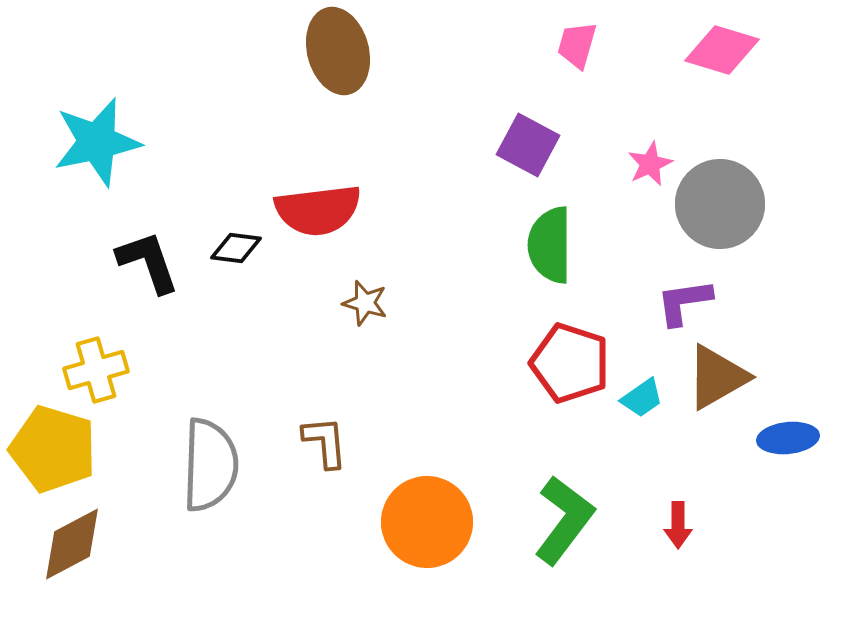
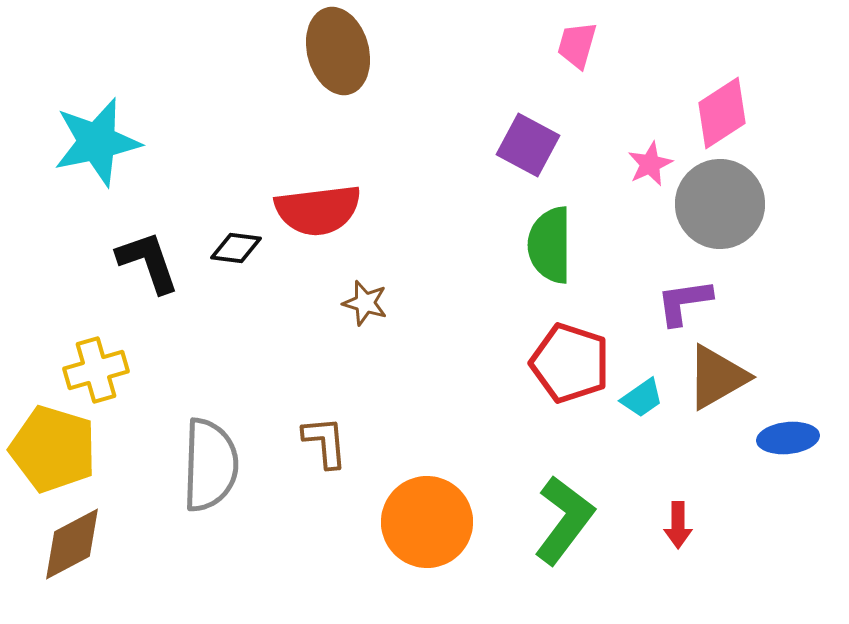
pink diamond: moved 63 px down; rotated 50 degrees counterclockwise
